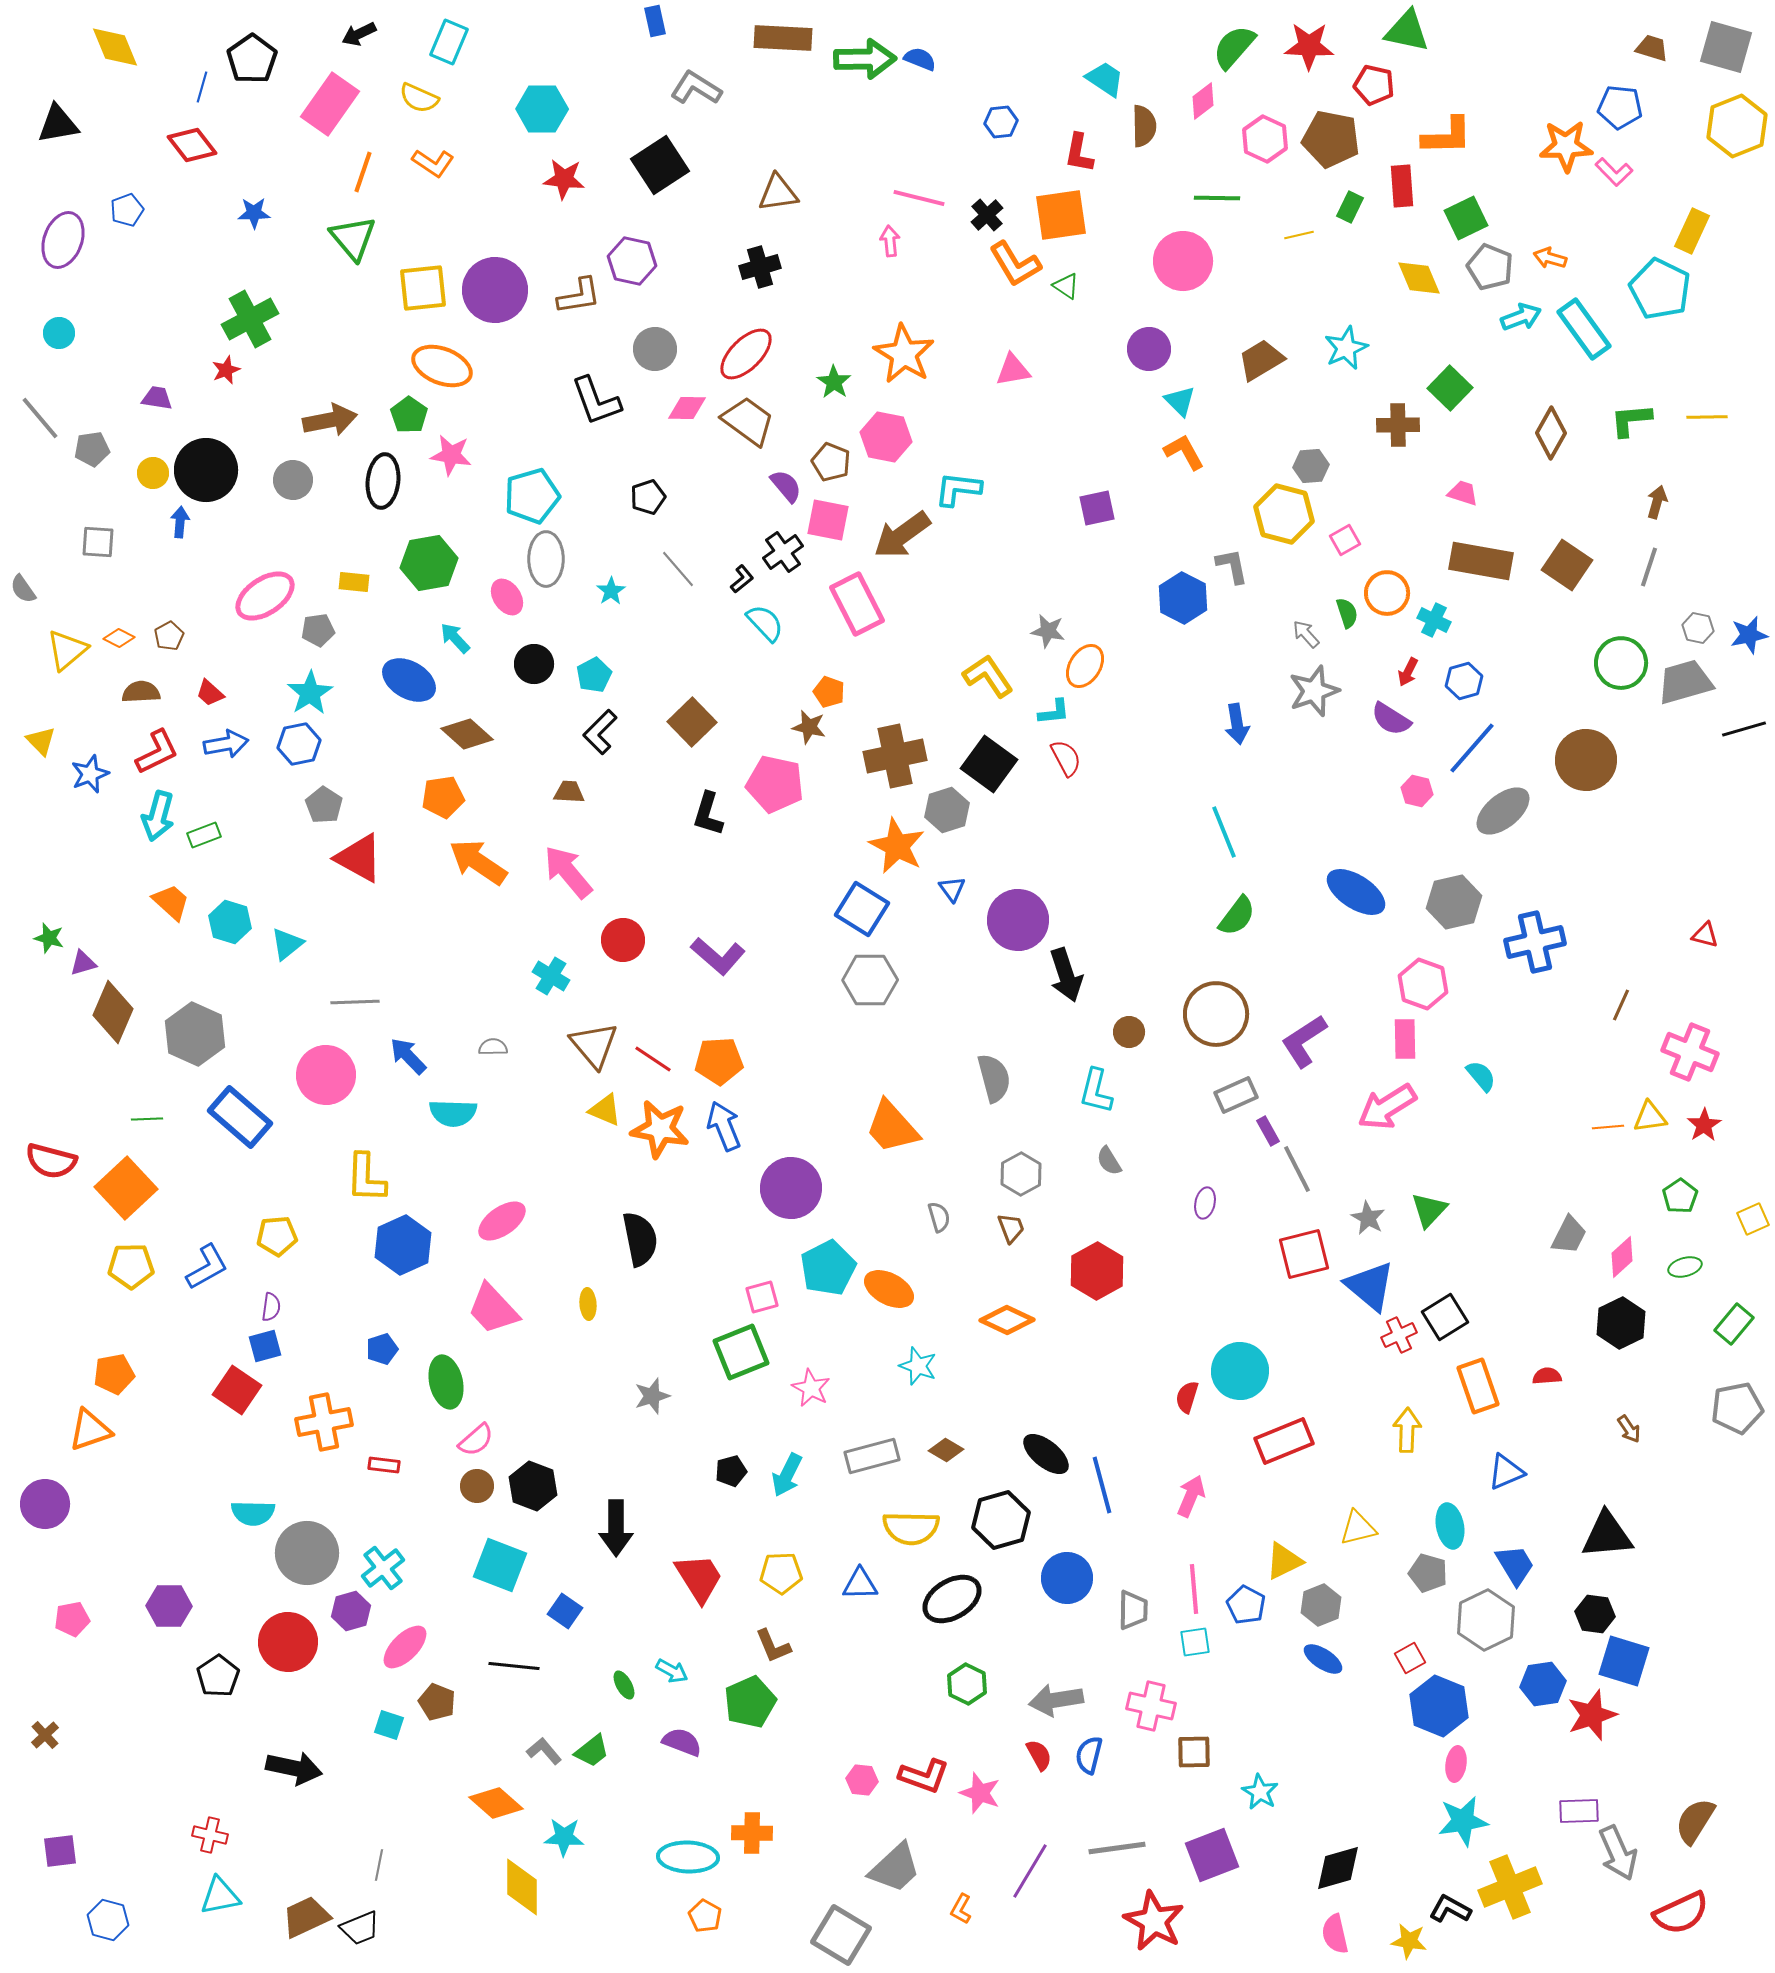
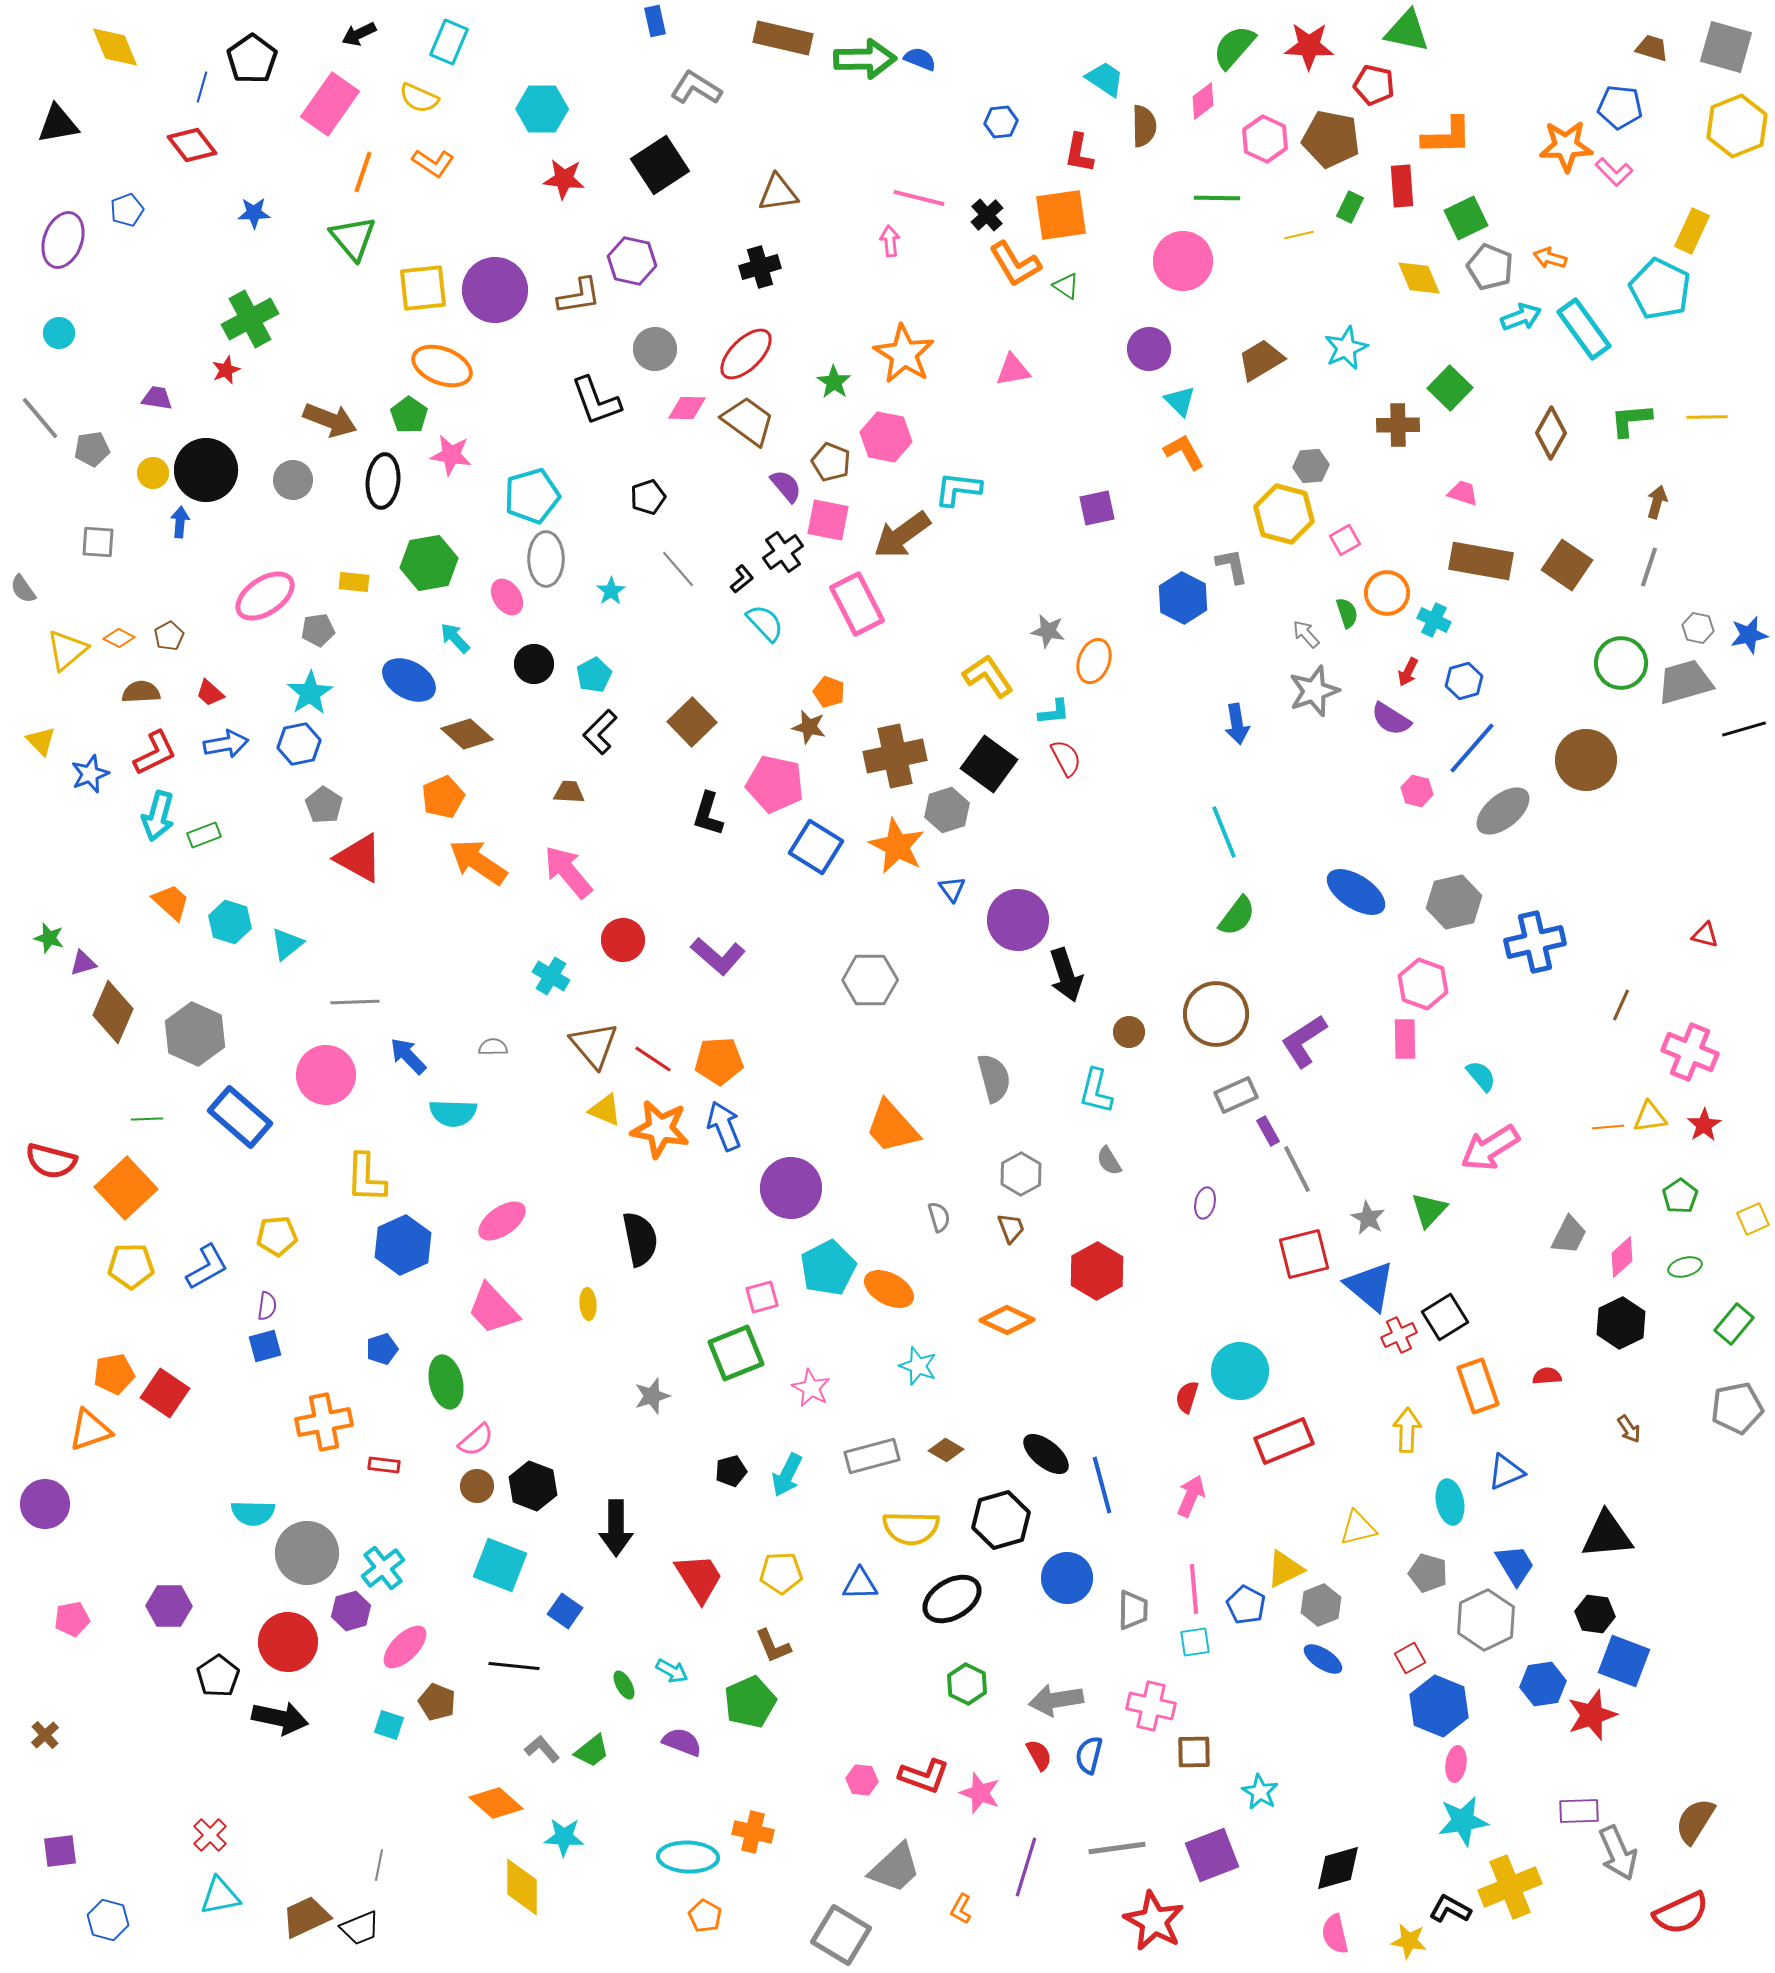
brown rectangle at (783, 38): rotated 10 degrees clockwise
brown arrow at (330, 420): rotated 32 degrees clockwise
orange ellipse at (1085, 666): moved 9 px right, 5 px up; rotated 12 degrees counterclockwise
red L-shape at (157, 752): moved 2 px left, 1 px down
orange pentagon at (443, 797): rotated 15 degrees counterclockwise
blue square at (862, 909): moved 46 px left, 62 px up
pink arrow at (1387, 1107): moved 103 px right, 41 px down
purple semicircle at (271, 1307): moved 4 px left, 1 px up
green square at (741, 1352): moved 5 px left, 1 px down
red square at (237, 1390): moved 72 px left, 3 px down
cyan ellipse at (1450, 1526): moved 24 px up
yellow triangle at (1284, 1561): moved 1 px right, 8 px down
blue square at (1624, 1661): rotated 4 degrees clockwise
gray L-shape at (544, 1751): moved 2 px left, 2 px up
black arrow at (294, 1768): moved 14 px left, 50 px up
orange cross at (752, 1833): moved 1 px right, 1 px up; rotated 12 degrees clockwise
red cross at (210, 1835): rotated 32 degrees clockwise
purple line at (1030, 1871): moved 4 px left, 4 px up; rotated 14 degrees counterclockwise
